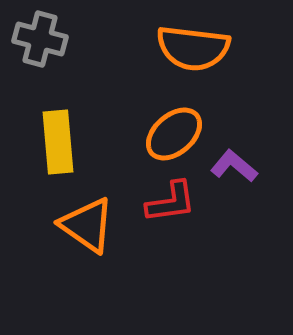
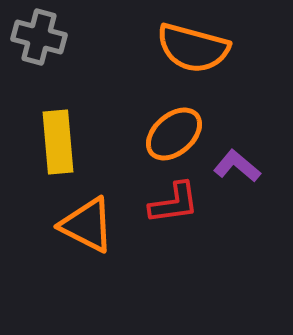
gray cross: moved 1 px left, 2 px up
orange semicircle: rotated 8 degrees clockwise
purple L-shape: moved 3 px right
red L-shape: moved 3 px right, 1 px down
orange triangle: rotated 8 degrees counterclockwise
